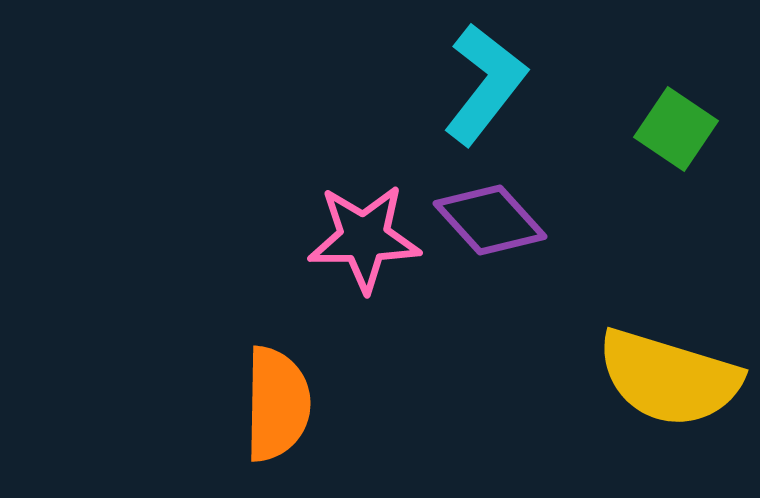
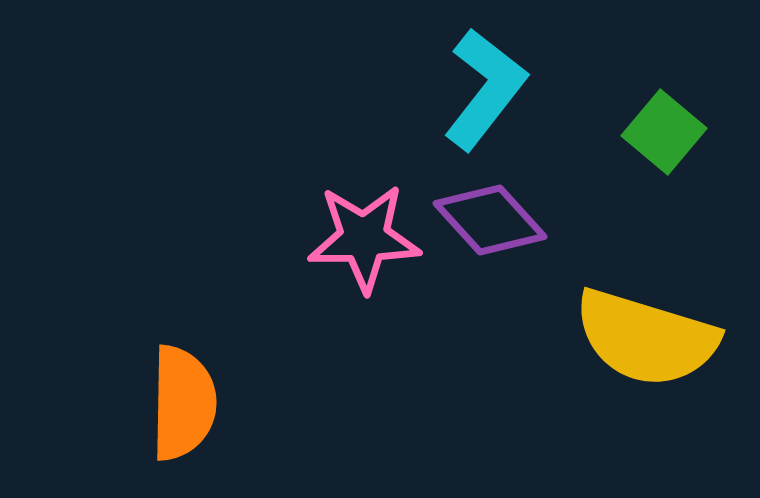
cyan L-shape: moved 5 px down
green square: moved 12 px left, 3 px down; rotated 6 degrees clockwise
yellow semicircle: moved 23 px left, 40 px up
orange semicircle: moved 94 px left, 1 px up
